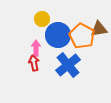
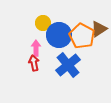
yellow circle: moved 1 px right, 4 px down
brown triangle: rotated 24 degrees counterclockwise
blue circle: moved 1 px right
